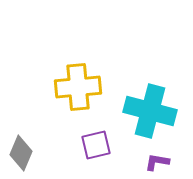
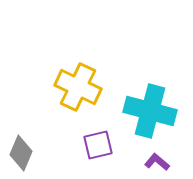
yellow cross: rotated 30 degrees clockwise
purple square: moved 2 px right
purple L-shape: rotated 30 degrees clockwise
